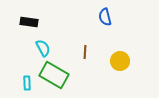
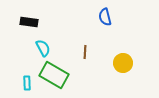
yellow circle: moved 3 px right, 2 px down
